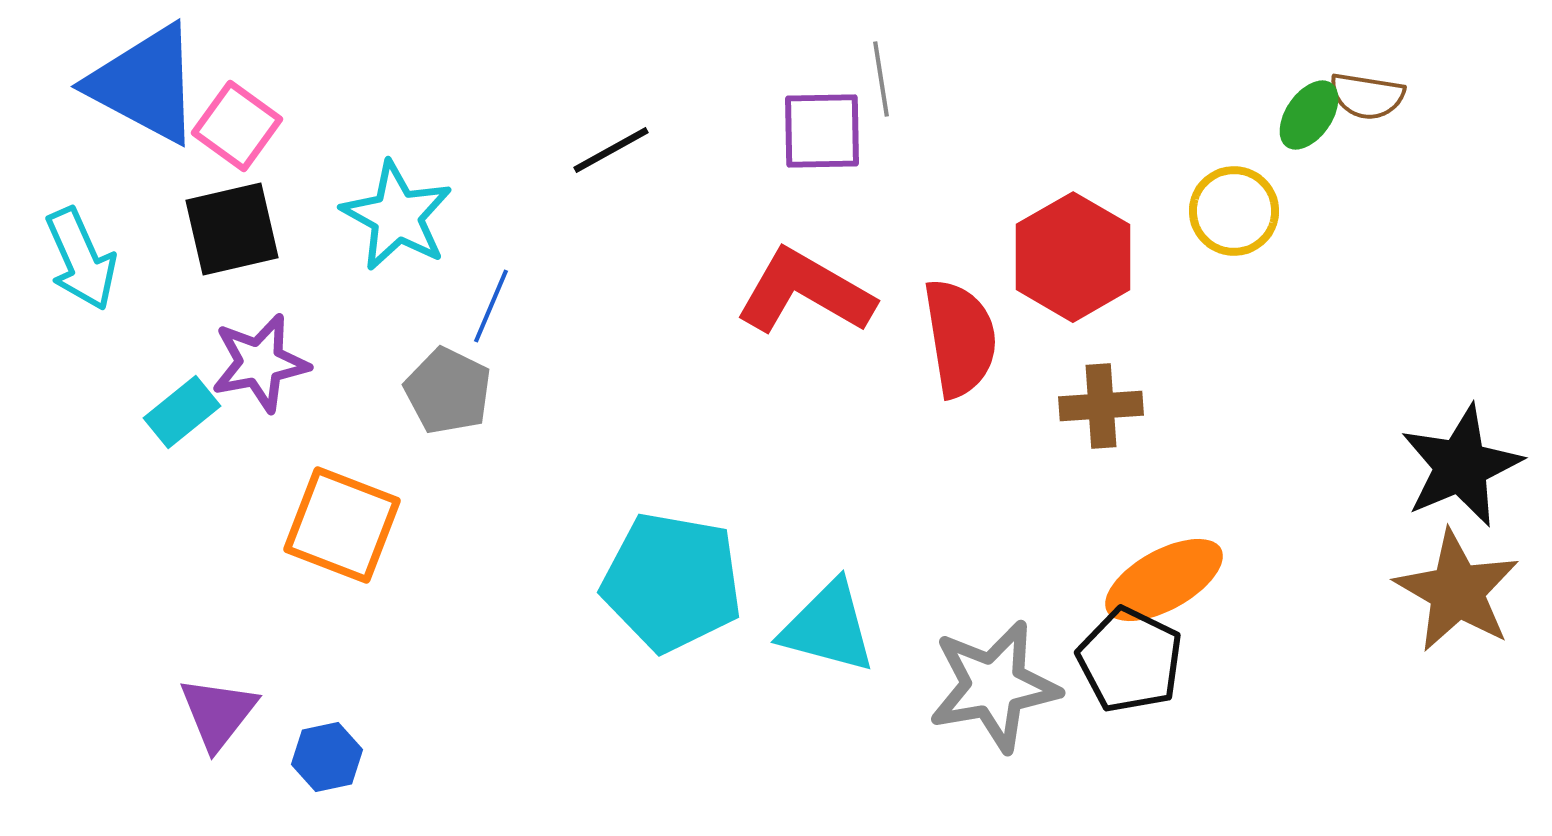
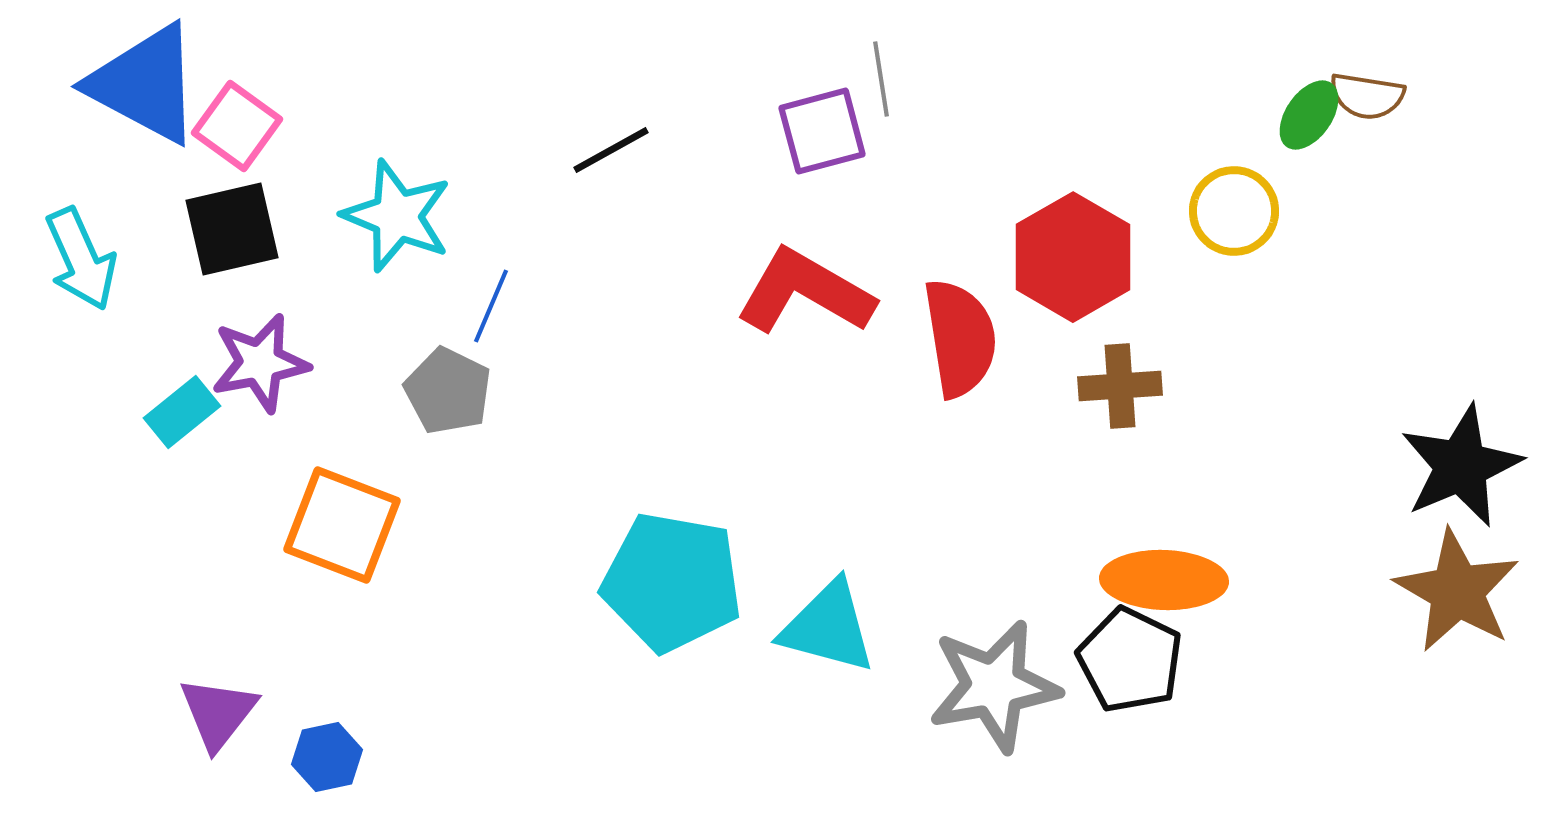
purple square: rotated 14 degrees counterclockwise
cyan star: rotated 7 degrees counterclockwise
brown cross: moved 19 px right, 20 px up
orange ellipse: rotated 31 degrees clockwise
